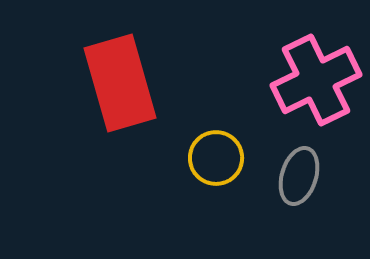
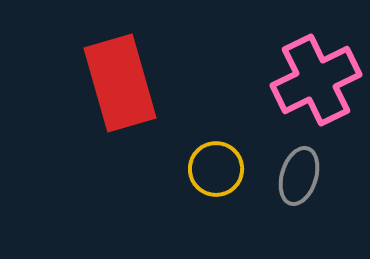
yellow circle: moved 11 px down
